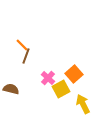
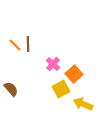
orange line: moved 7 px left
brown line: moved 2 px right, 12 px up; rotated 21 degrees counterclockwise
pink cross: moved 5 px right, 14 px up
brown semicircle: rotated 35 degrees clockwise
yellow arrow: rotated 42 degrees counterclockwise
